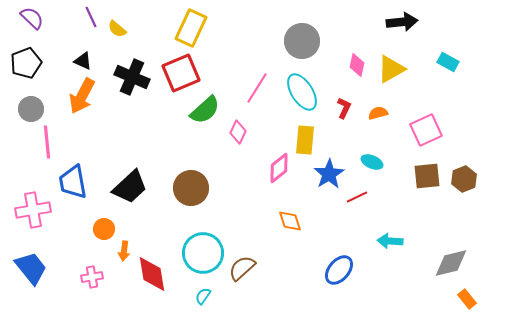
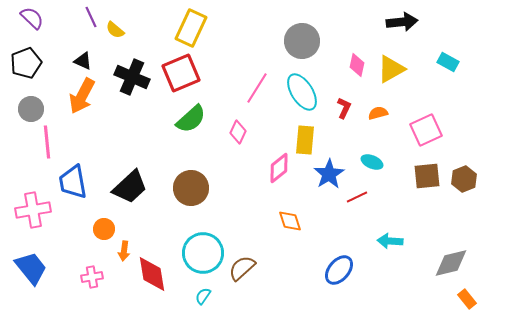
yellow semicircle at (117, 29): moved 2 px left, 1 px down
green semicircle at (205, 110): moved 14 px left, 9 px down
